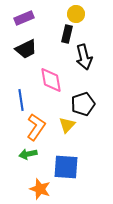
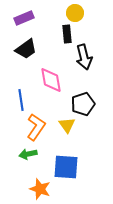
yellow circle: moved 1 px left, 1 px up
black rectangle: rotated 18 degrees counterclockwise
black trapezoid: rotated 10 degrees counterclockwise
yellow triangle: rotated 18 degrees counterclockwise
